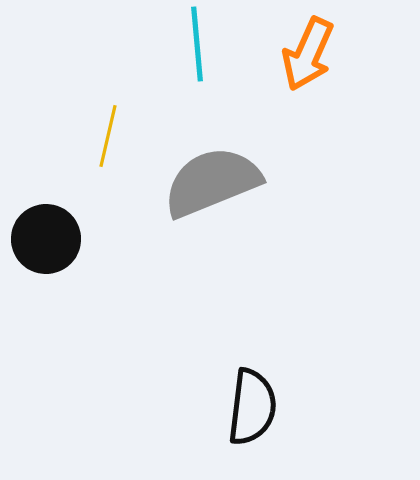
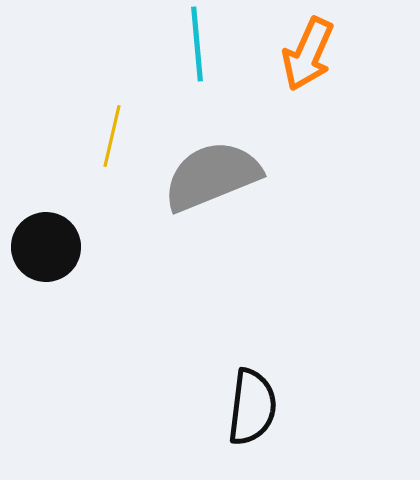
yellow line: moved 4 px right
gray semicircle: moved 6 px up
black circle: moved 8 px down
